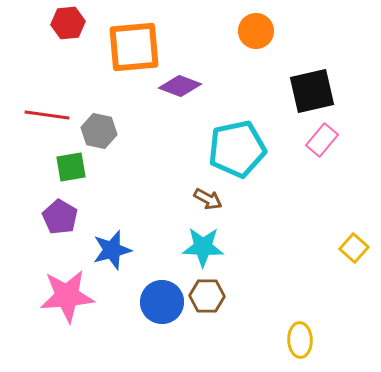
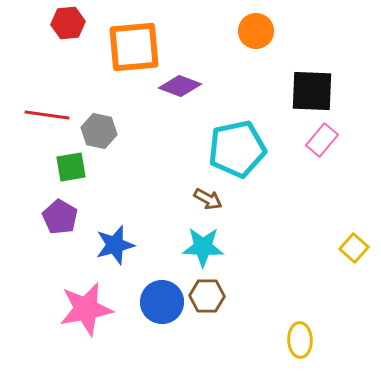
black square: rotated 15 degrees clockwise
blue star: moved 3 px right, 5 px up
pink star: moved 19 px right, 13 px down; rotated 6 degrees counterclockwise
